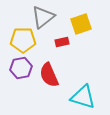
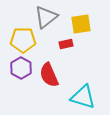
gray triangle: moved 3 px right
yellow square: rotated 10 degrees clockwise
red rectangle: moved 4 px right, 2 px down
purple hexagon: rotated 20 degrees counterclockwise
